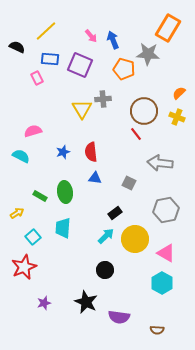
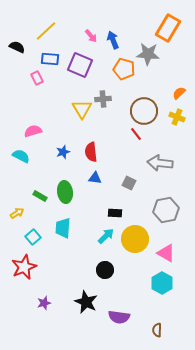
black rectangle: rotated 40 degrees clockwise
brown semicircle: rotated 88 degrees clockwise
